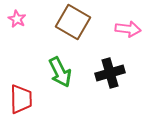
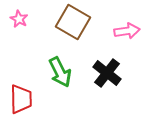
pink star: moved 2 px right
pink arrow: moved 1 px left, 2 px down; rotated 15 degrees counterclockwise
black cross: moved 3 px left; rotated 36 degrees counterclockwise
